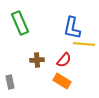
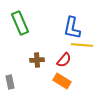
yellow line: moved 2 px left, 1 px down
